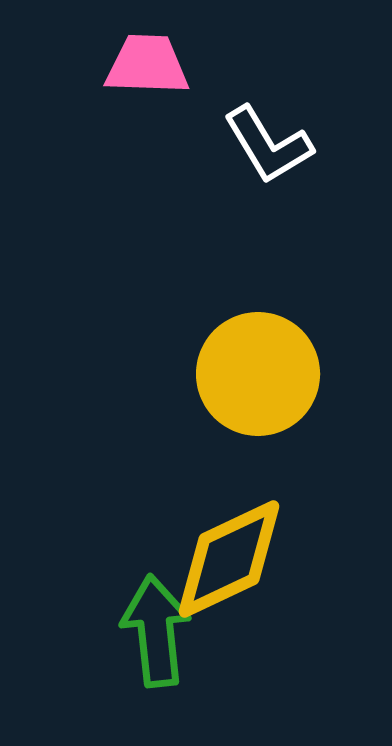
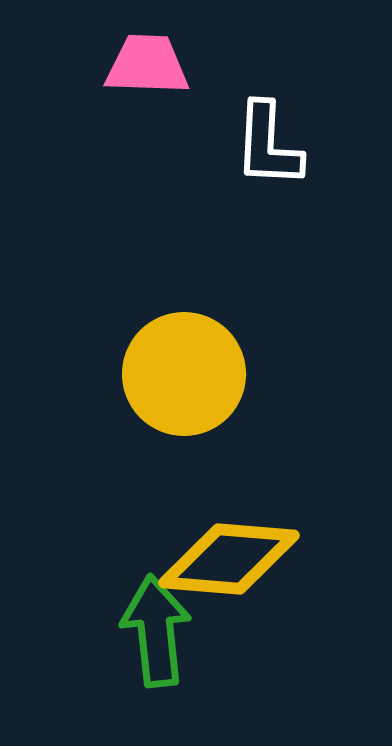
white L-shape: rotated 34 degrees clockwise
yellow circle: moved 74 px left
yellow diamond: rotated 30 degrees clockwise
